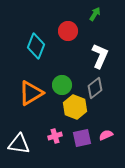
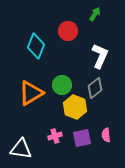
pink semicircle: rotated 72 degrees counterclockwise
white triangle: moved 2 px right, 5 px down
